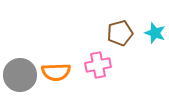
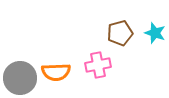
gray circle: moved 3 px down
